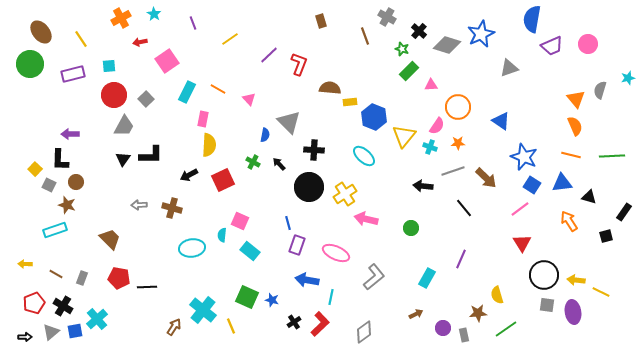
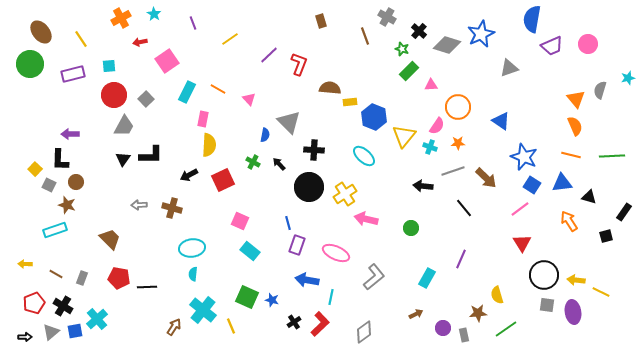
cyan semicircle at (222, 235): moved 29 px left, 39 px down
